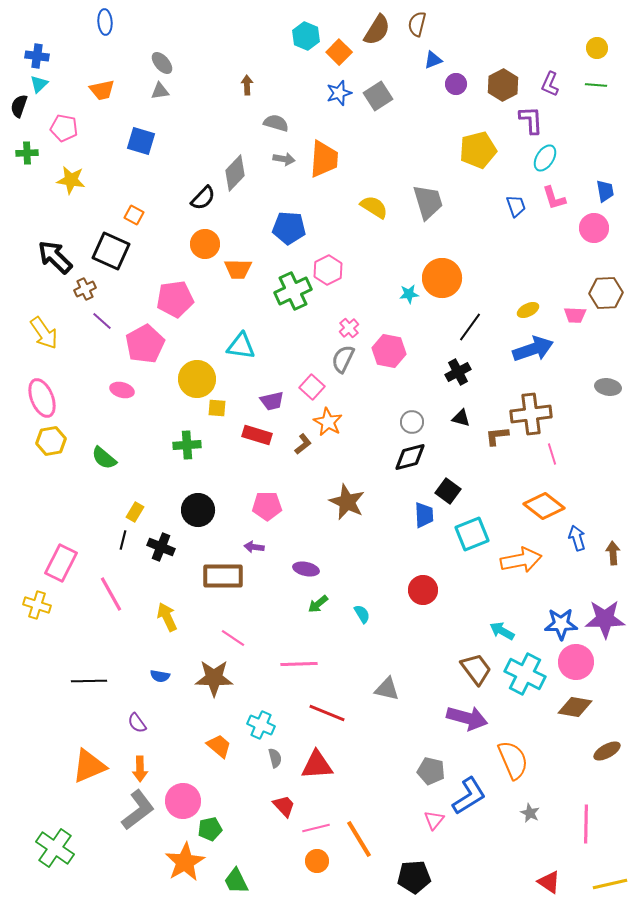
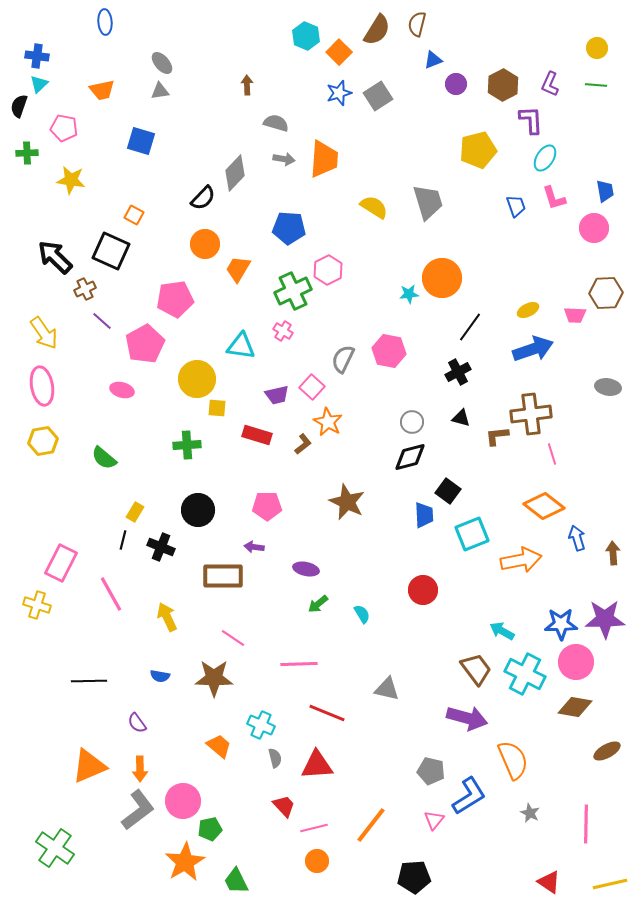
orange trapezoid at (238, 269): rotated 120 degrees clockwise
pink cross at (349, 328): moved 66 px left, 3 px down; rotated 18 degrees counterclockwise
pink ellipse at (42, 398): moved 12 px up; rotated 12 degrees clockwise
purple trapezoid at (272, 401): moved 5 px right, 6 px up
yellow hexagon at (51, 441): moved 8 px left
pink line at (316, 828): moved 2 px left
orange line at (359, 839): moved 12 px right, 14 px up; rotated 69 degrees clockwise
